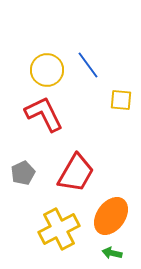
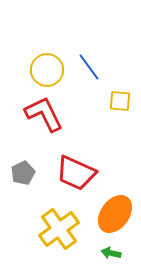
blue line: moved 1 px right, 2 px down
yellow square: moved 1 px left, 1 px down
red trapezoid: rotated 84 degrees clockwise
orange ellipse: moved 4 px right, 2 px up
yellow cross: rotated 9 degrees counterclockwise
green arrow: moved 1 px left
